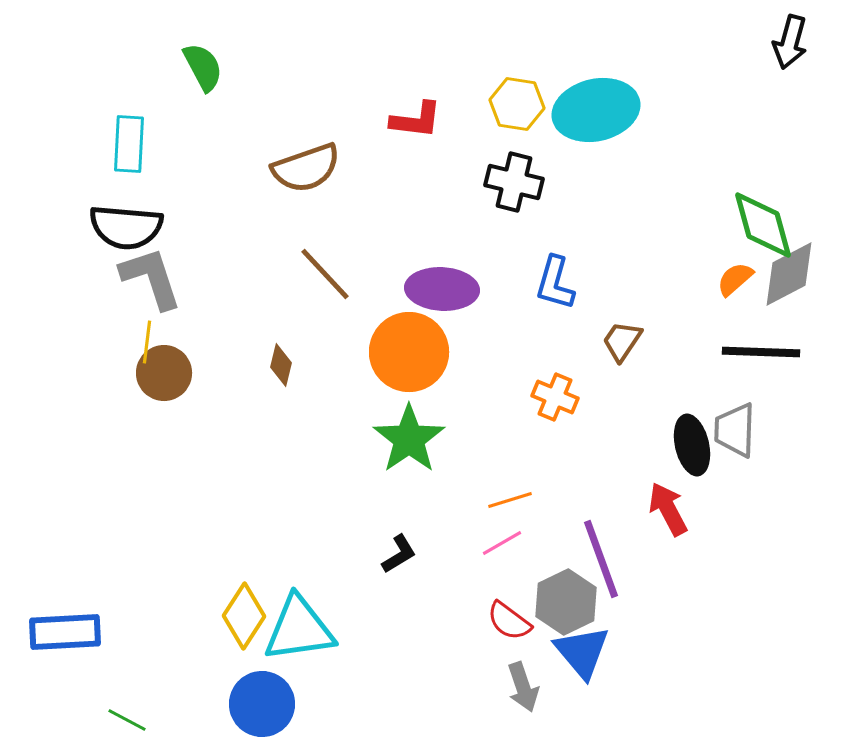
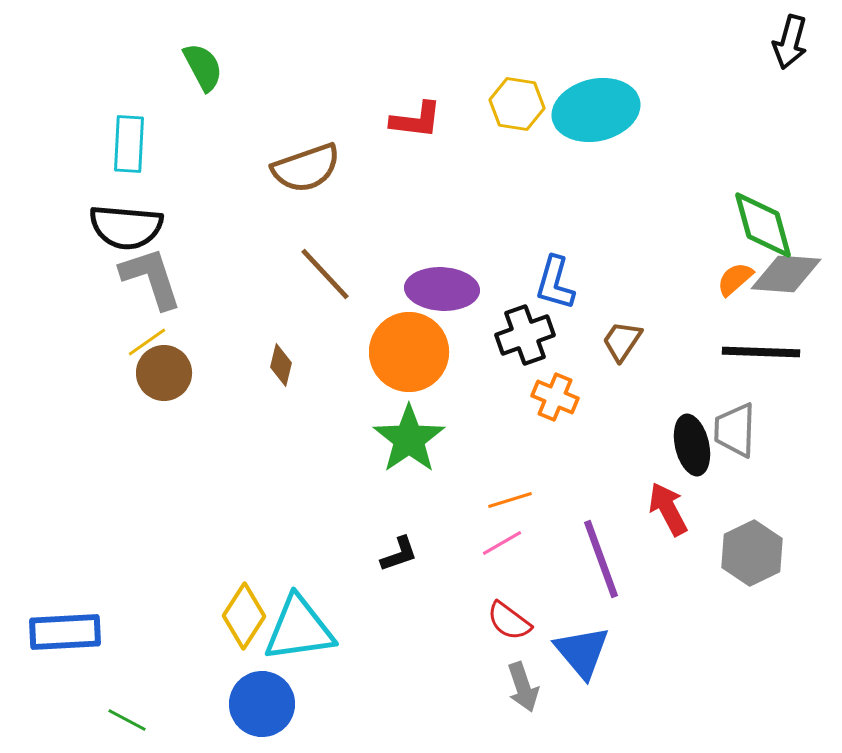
black cross: moved 11 px right, 153 px down; rotated 34 degrees counterclockwise
gray diamond: moved 3 px left; rotated 32 degrees clockwise
yellow line: rotated 48 degrees clockwise
black L-shape: rotated 12 degrees clockwise
gray hexagon: moved 186 px right, 49 px up
